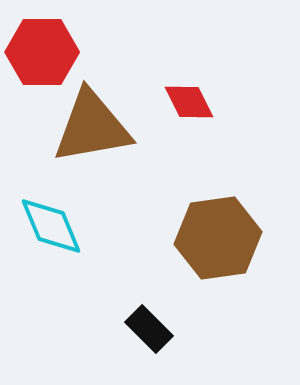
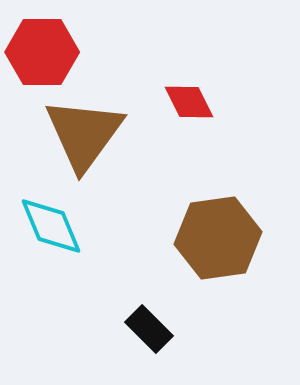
brown triangle: moved 8 px left, 7 px down; rotated 44 degrees counterclockwise
